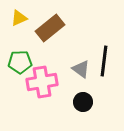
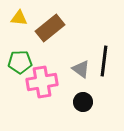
yellow triangle: rotated 30 degrees clockwise
